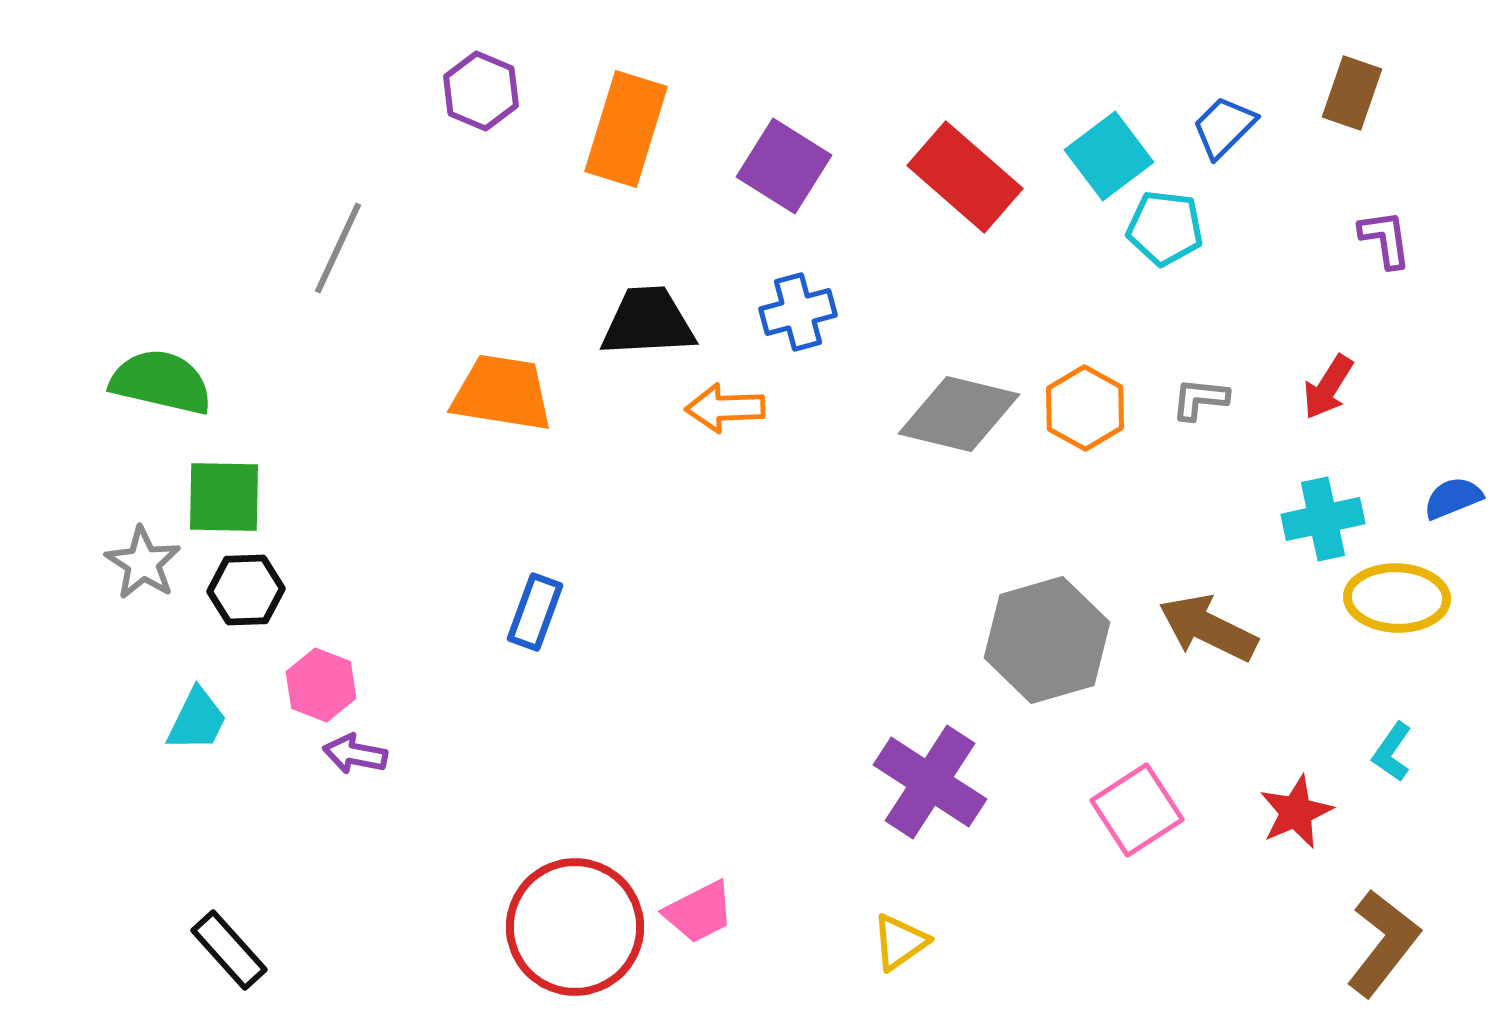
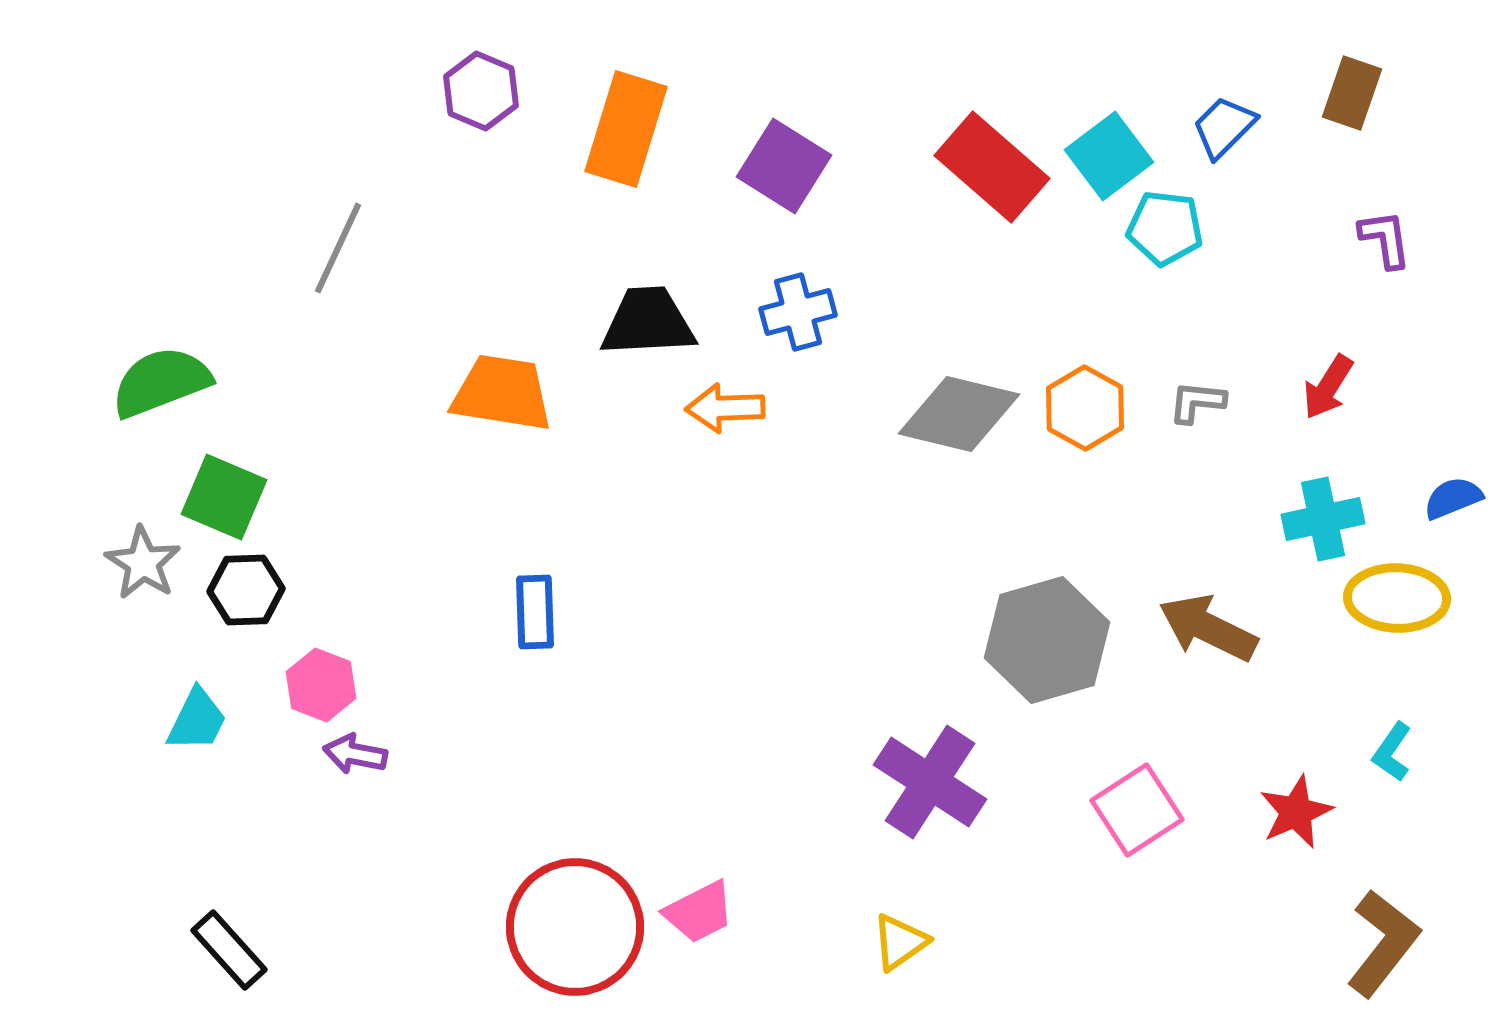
red rectangle: moved 27 px right, 10 px up
green semicircle: rotated 34 degrees counterclockwise
gray L-shape: moved 3 px left, 3 px down
green square: rotated 22 degrees clockwise
blue rectangle: rotated 22 degrees counterclockwise
